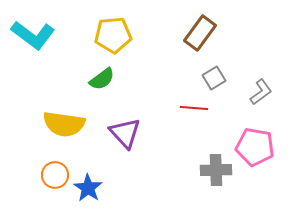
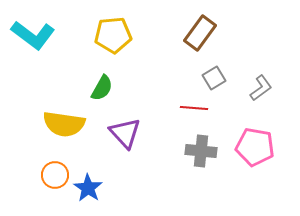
green semicircle: moved 9 px down; rotated 24 degrees counterclockwise
gray L-shape: moved 4 px up
gray cross: moved 15 px left, 19 px up; rotated 8 degrees clockwise
